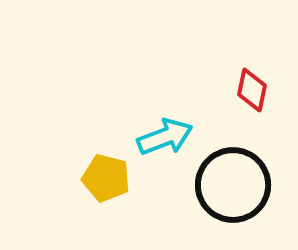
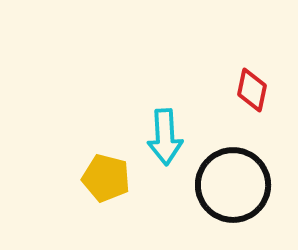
cyan arrow: rotated 108 degrees clockwise
